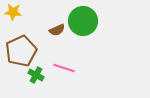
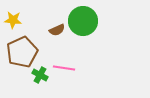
yellow star: moved 8 px down
brown pentagon: moved 1 px right, 1 px down
pink line: rotated 10 degrees counterclockwise
green cross: moved 4 px right
